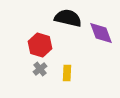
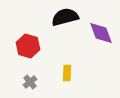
black semicircle: moved 3 px left, 1 px up; rotated 28 degrees counterclockwise
red hexagon: moved 12 px left, 1 px down
gray cross: moved 10 px left, 13 px down
